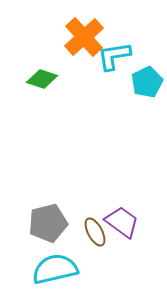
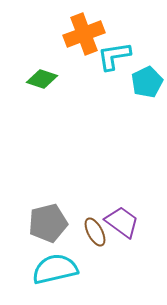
orange cross: moved 3 px up; rotated 21 degrees clockwise
